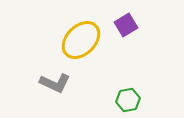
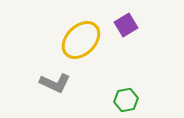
green hexagon: moved 2 px left
